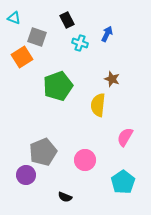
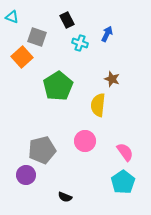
cyan triangle: moved 2 px left, 1 px up
orange square: rotated 10 degrees counterclockwise
green pentagon: rotated 12 degrees counterclockwise
pink semicircle: moved 15 px down; rotated 114 degrees clockwise
gray pentagon: moved 1 px left, 2 px up; rotated 8 degrees clockwise
pink circle: moved 19 px up
